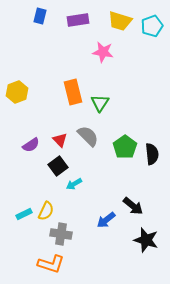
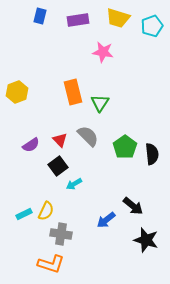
yellow trapezoid: moved 2 px left, 3 px up
